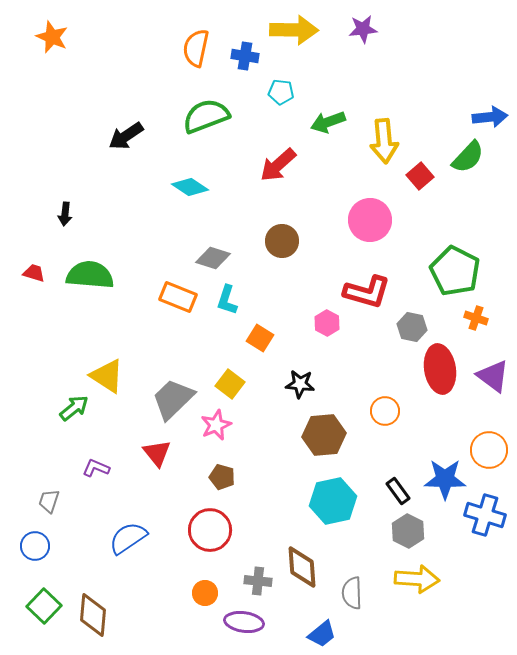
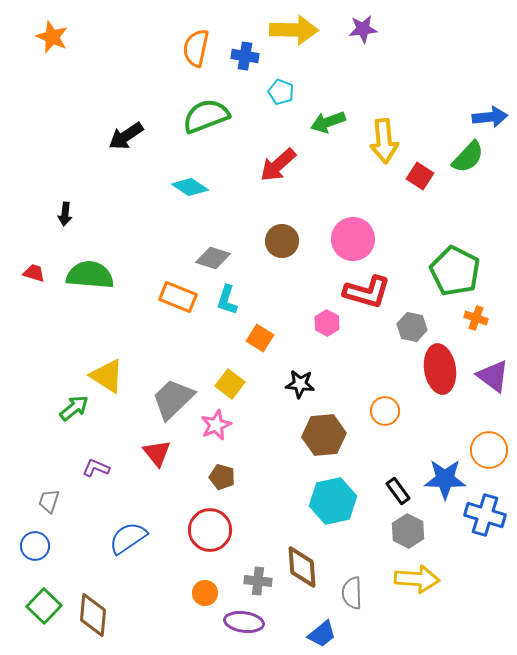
cyan pentagon at (281, 92): rotated 15 degrees clockwise
red square at (420, 176): rotated 16 degrees counterclockwise
pink circle at (370, 220): moved 17 px left, 19 px down
